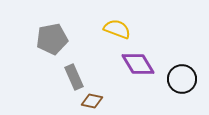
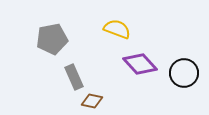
purple diamond: moved 2 px right; rotated 12 degrees counterclockwise
black circle: moved 2 px right, 6 px up
